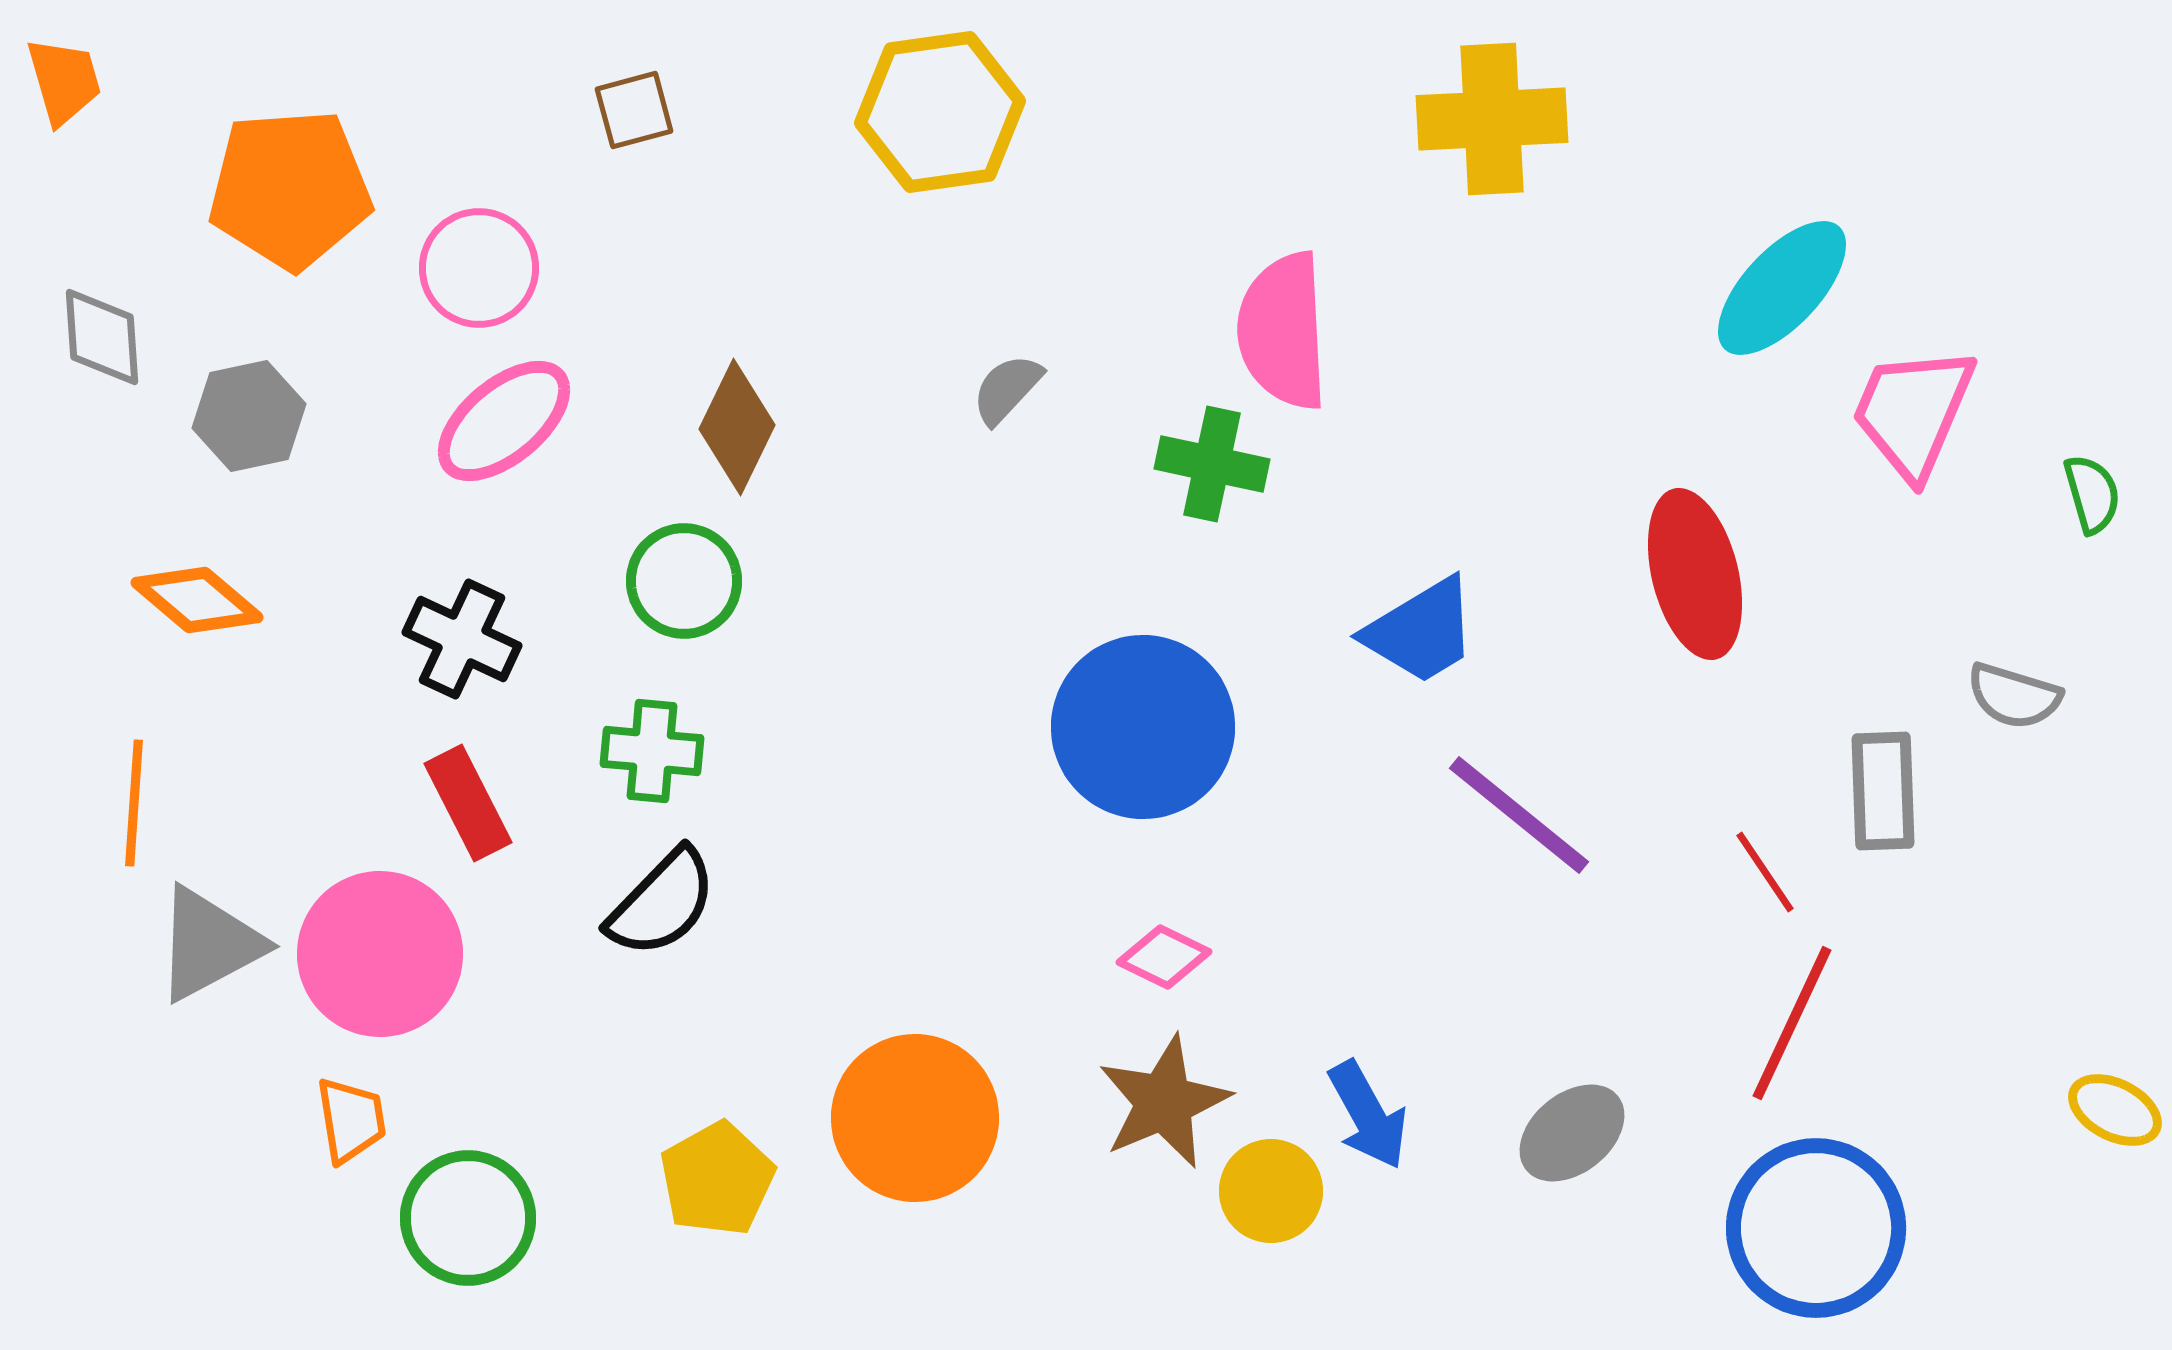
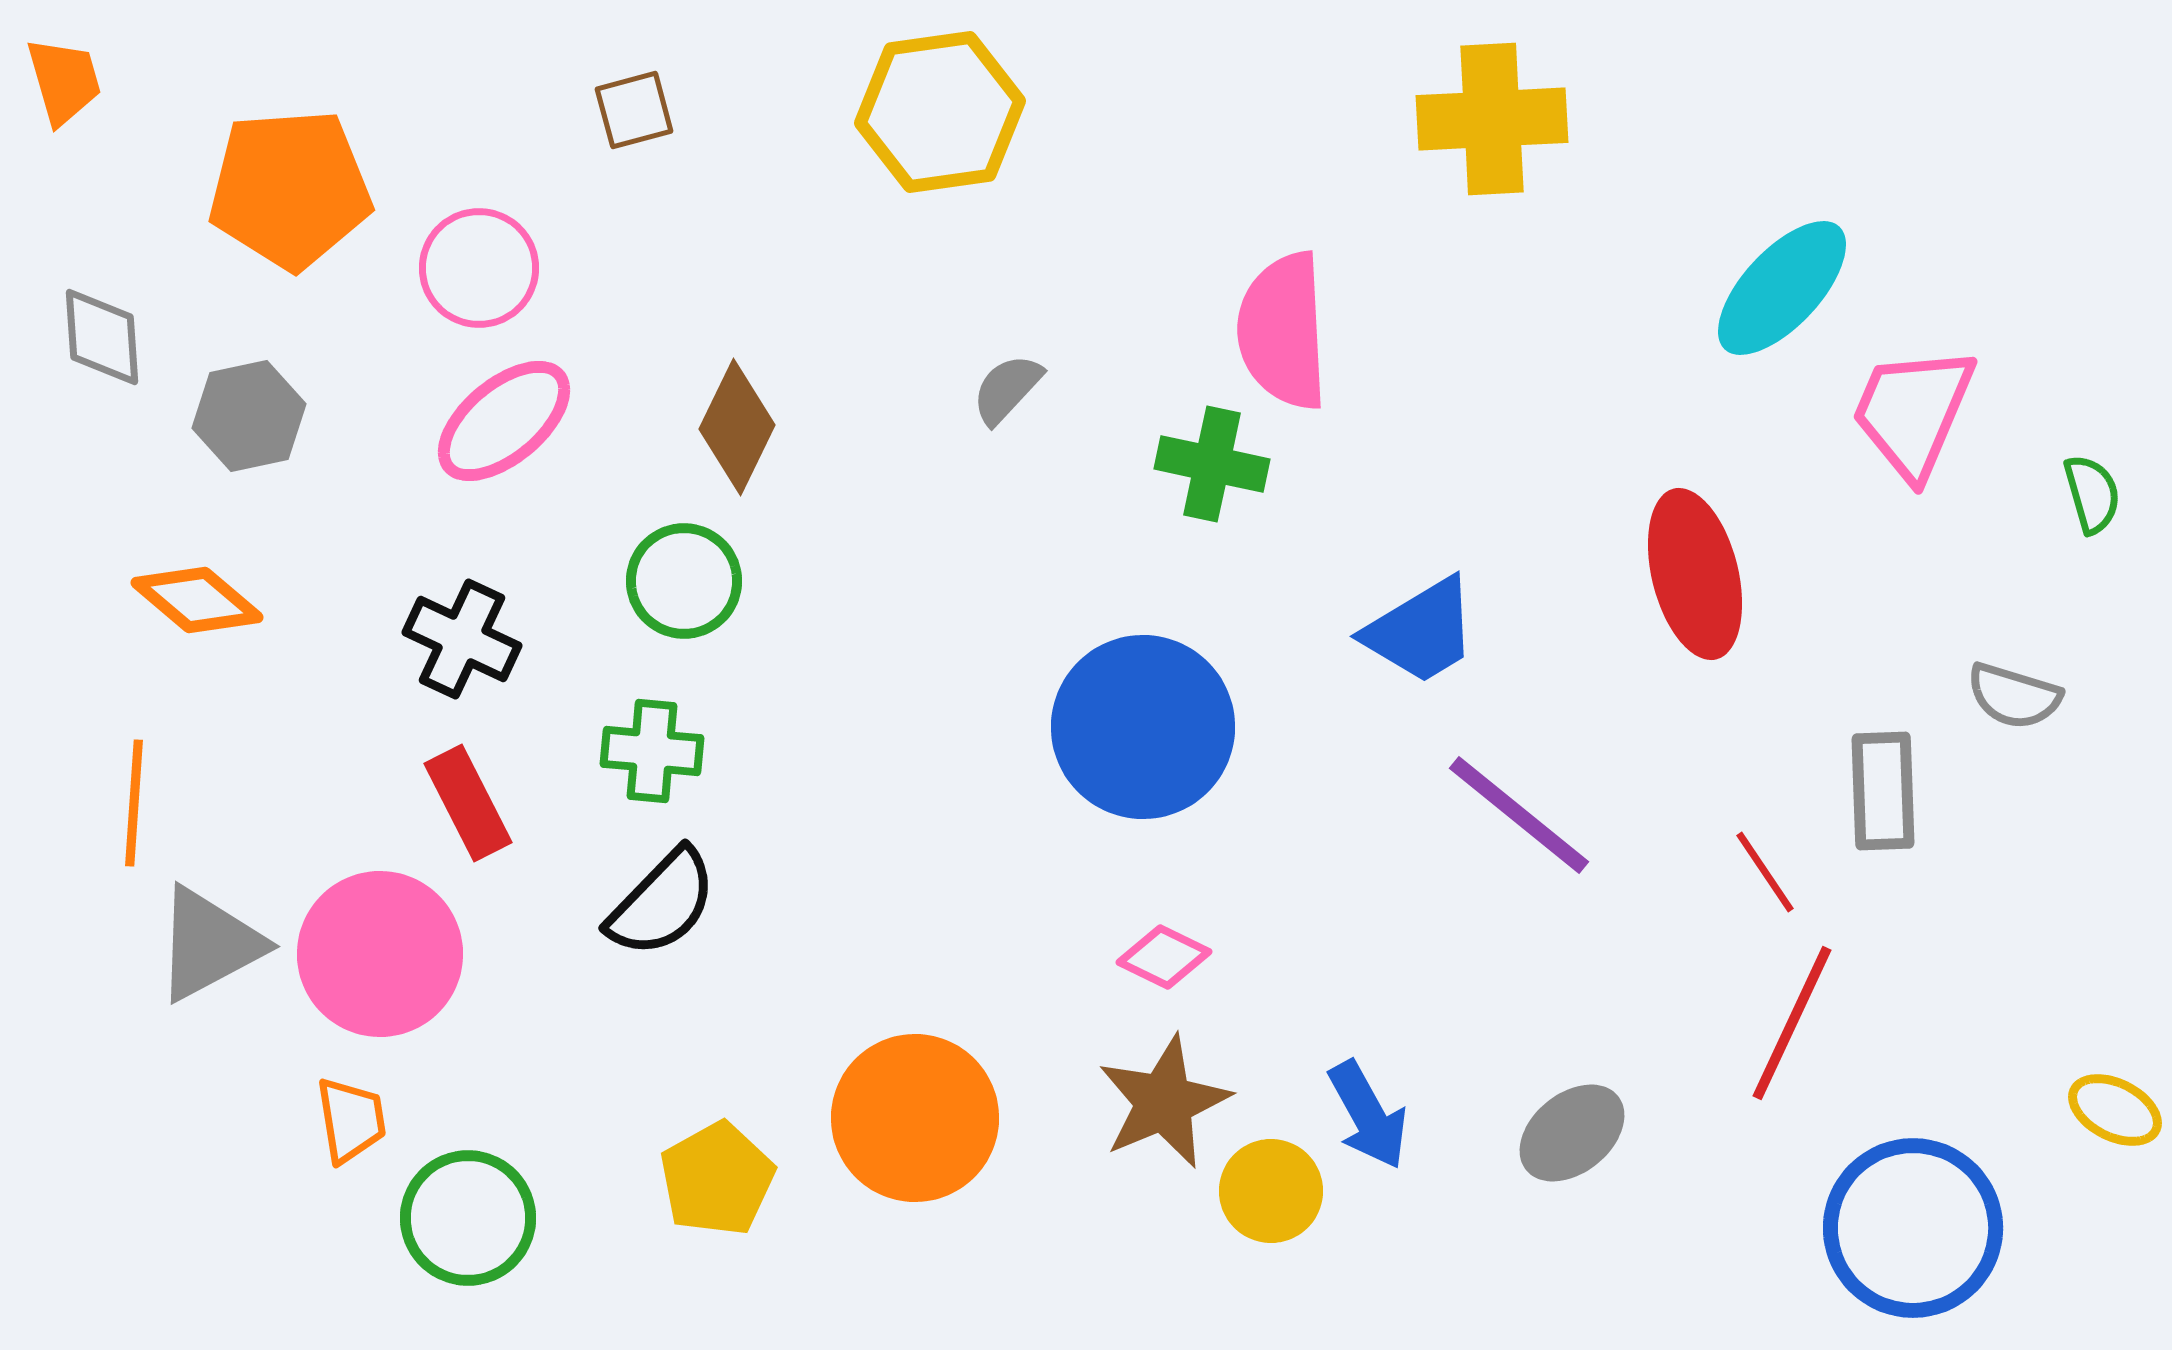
blue circle at (1816, 1228): moved 97 px right
